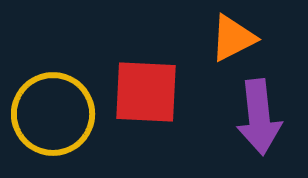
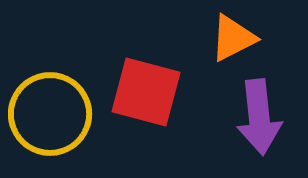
red square: rotated 12 degrees clockwise
yellow circle: moved 3 px left
